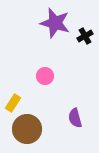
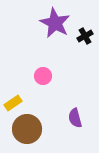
purple star: rotated 12 degrees clockwise
pink circle: moved 2 px left
yellow rectangle: rotated 24 degrees clockwise
